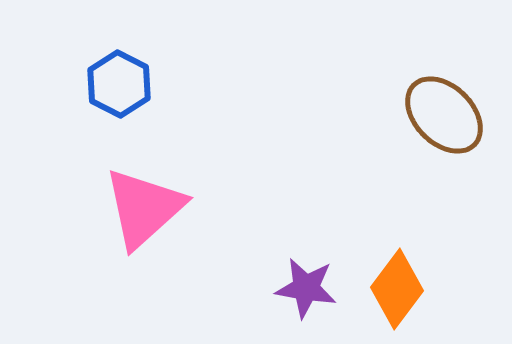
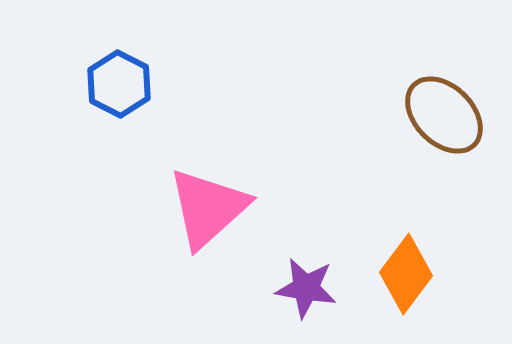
pink triangle: moved 64 px right
orange diamond: moved 9 px right, 15 px up
